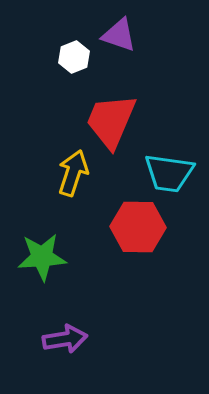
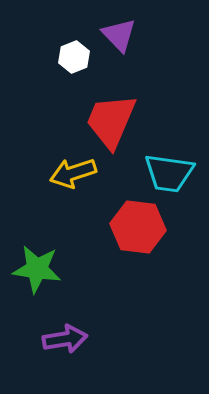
purple triangle: rotated 27 degrees clockwise
yellow arrow: rotated 126 degrees counterclockwise
red hexagon: rotated 6 degrees clockwise
green star: moved 5 px left, 12 px down; rotated 12 degrees clockwise
